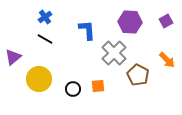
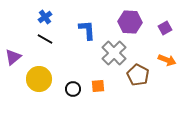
purple square: moved 1 px left, 7 px down
orange arrow: rotated 24 degrees counterclockwise
